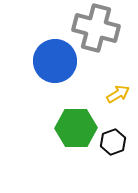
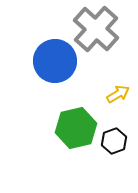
gray cross: moved 1 px down; rotated 27 degrees clockwise
green hexagon: rotated 12 degrees counterclockwise
black hexagon: moved 1 px right, 1 px up
